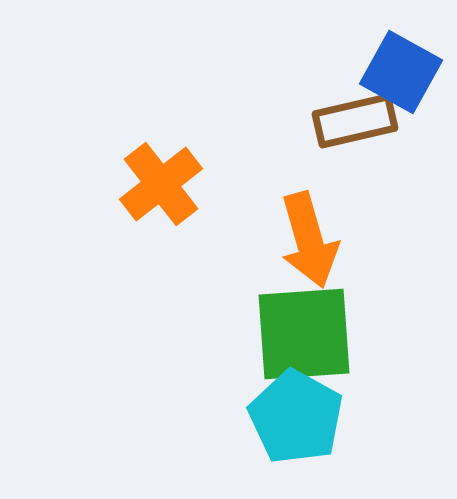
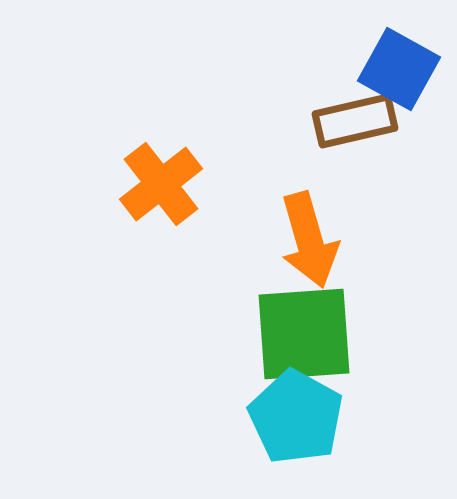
blue square: moved 2 px left, 3 px up
